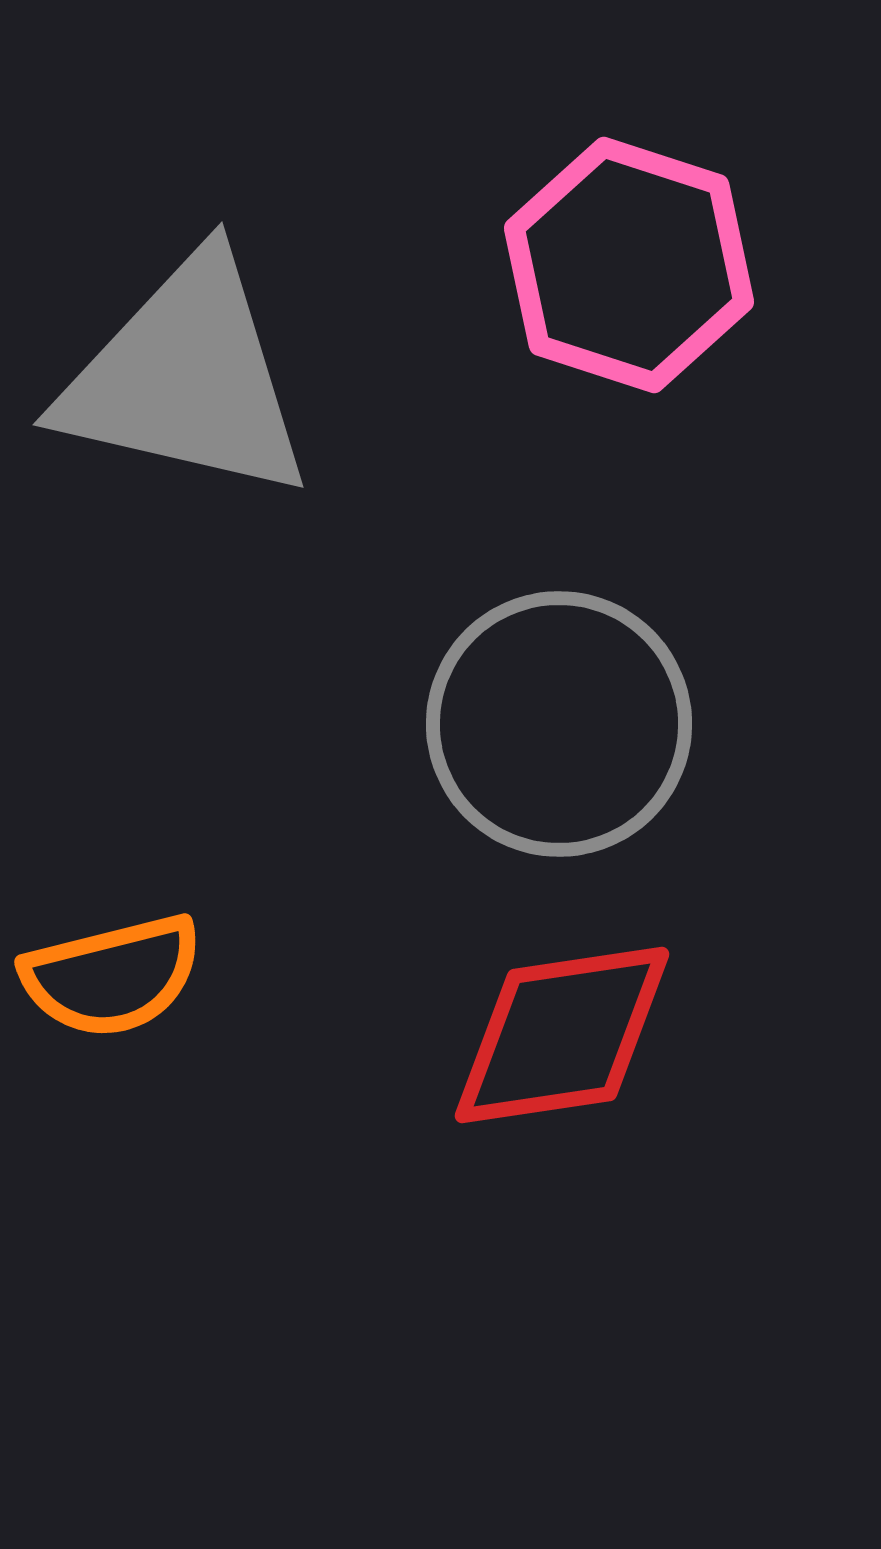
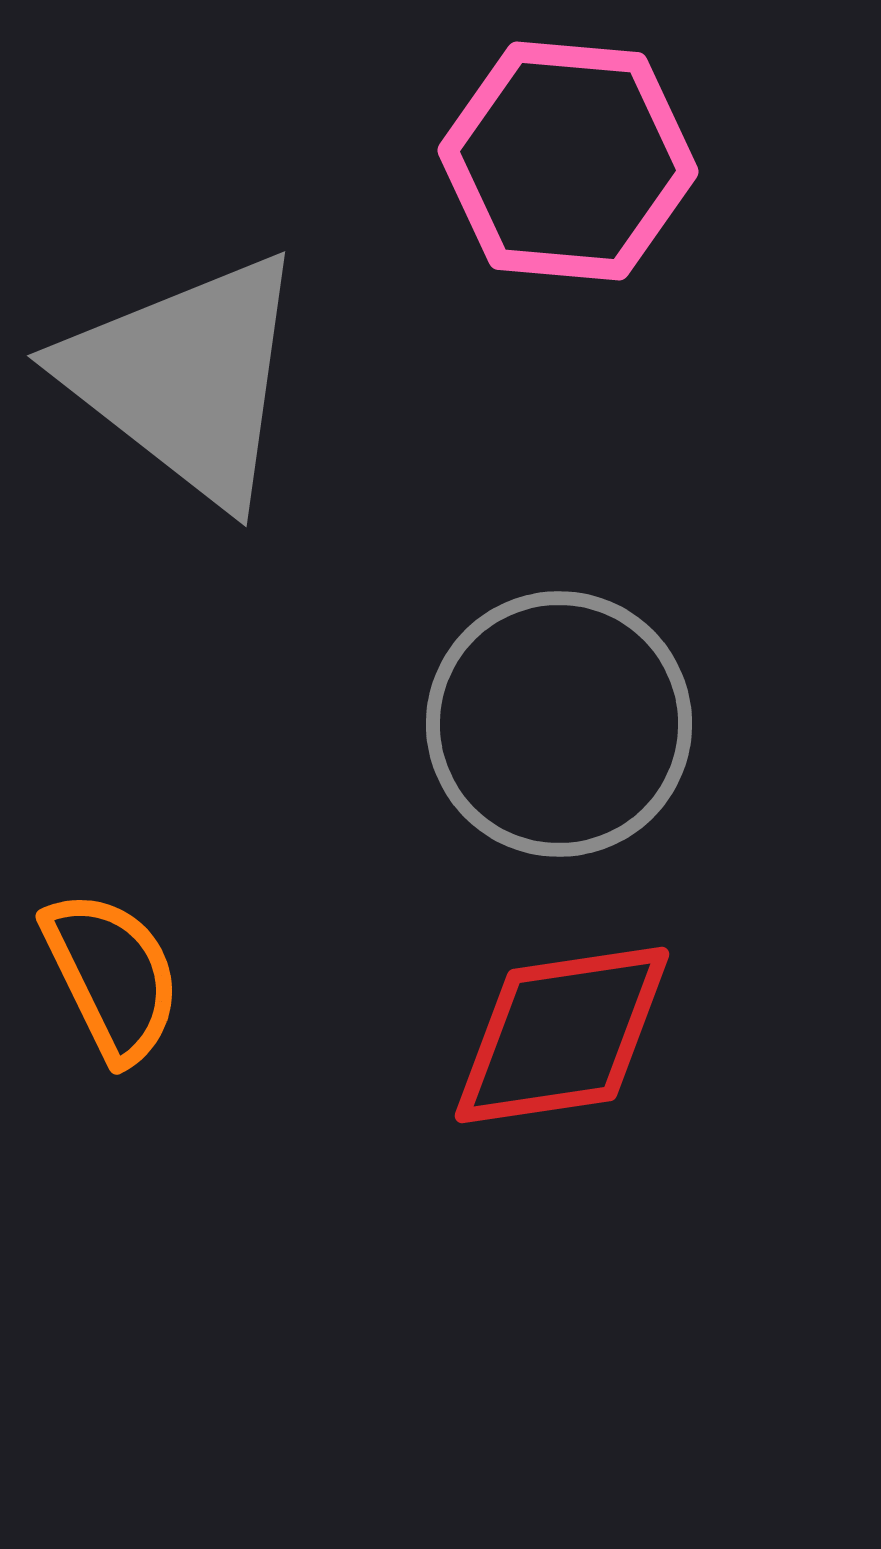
pink hexagon: moved 61 px left, 104 px up; rotated 13 degrees counterclockwise
gray triangle: rotated 25 degrees clockwise
orange semicircle: rotated 102 degrees counterclockwise
